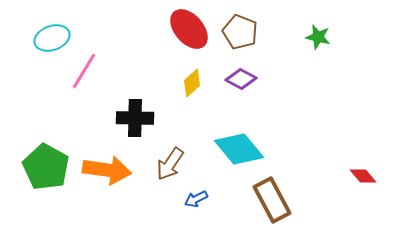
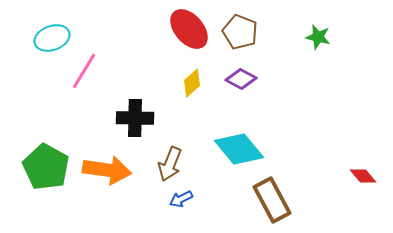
brown arrow: rotated 12 degrees counterclockwise
blue arrow: moved 15 px left
